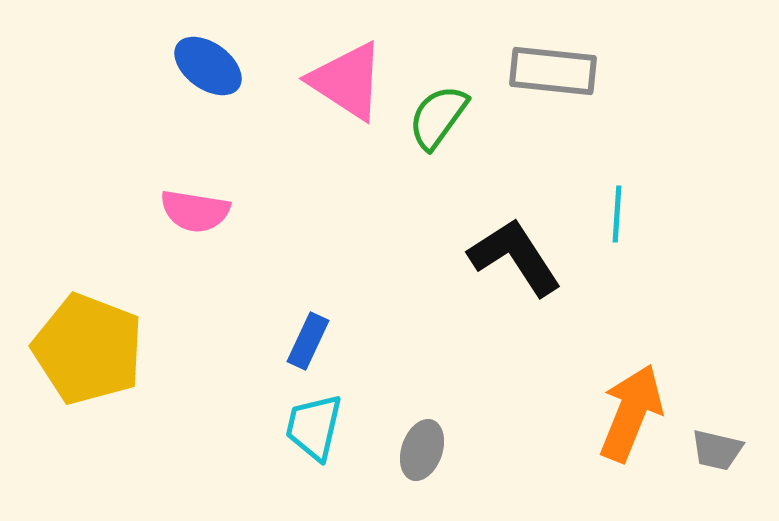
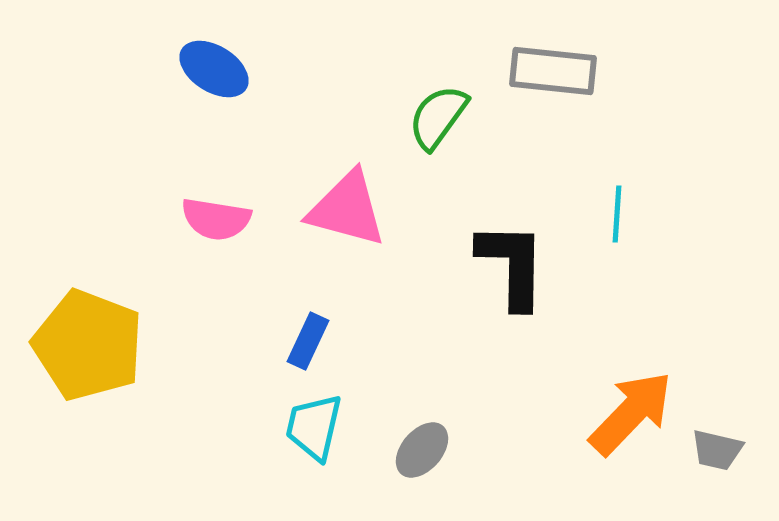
blue ellipse: moved 6 px right, 3 px down; rotated 4 degrees counterclockwise
pink triangle: moved 128 px down; rotated 18 degrees counterclockwise
pink semicircle: moved 21 px right, 8 px down
black L-shape: moved 3 px left, 8 px down; rotated 34 degrees clockwise
yellow pentagon: moved 4 px up
orange arrow: rotated 22 degrees clockwise
gray ellipse: rotated 22 degrees clockwise
